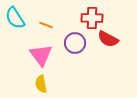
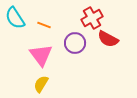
red cross: rotated 30 degrees counterclockwise
orange line: moved 2 px left
yellow semicircle: rotated 42 degrees clockwise
